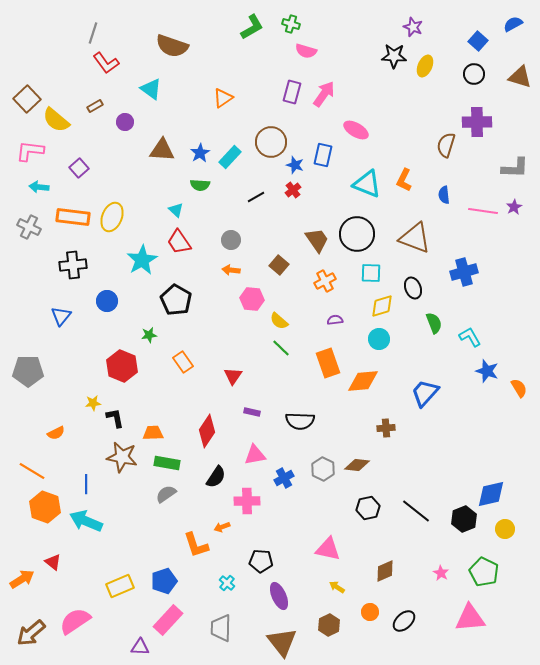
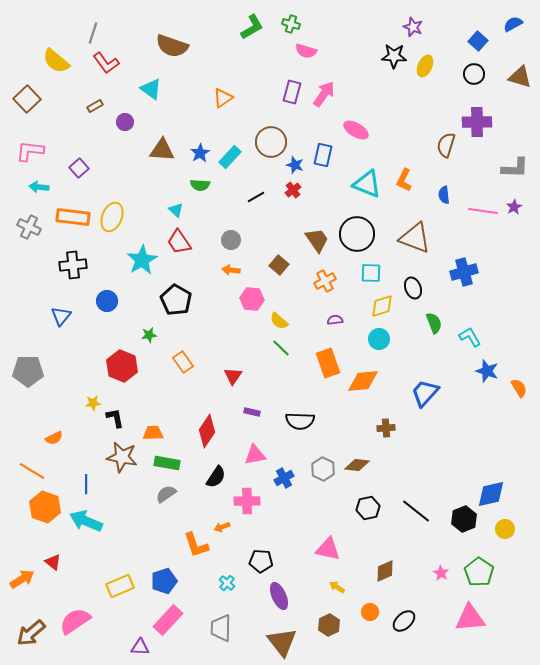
yellow semicircle at (56, 120): moved 59 px up
orange semicircle at (56, 433): moved 2 px left, 5 px down
green pentagon at (484, 572): moved 5 px left; rotated 8 degrees clockwise
